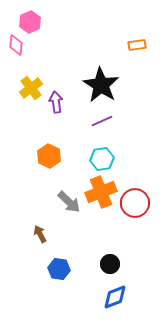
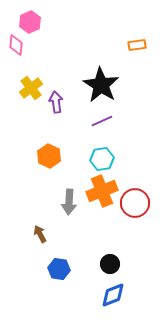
orange cross: moved 1 px right, 1 px up
gray arrow: rotated 50 degrees clockwise
blue diamond: moved 2 px left, 2 px up
